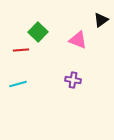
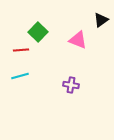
purple cross: moved 2 px left, 5 px down
cyan line: moved 2 px right, 8 px up
